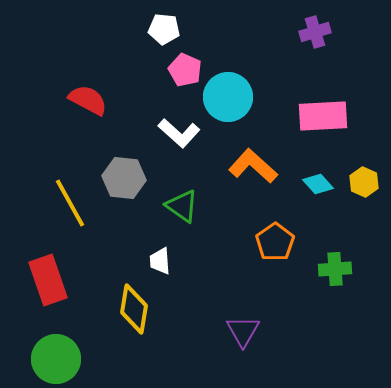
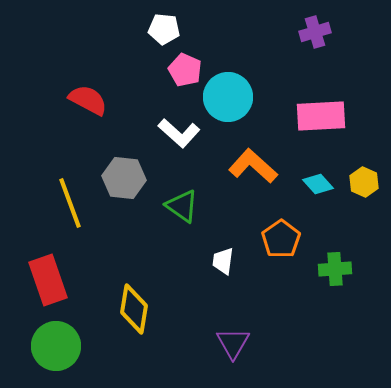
pink rectangle: moved 2 px left
yellow line: rotated 9 degrees clockwise
orange pentagon: moved 6 px right, 3 px up
white trapezoid: moved 63 px right; rotated 12 degrees clockwise
purple triangle: moved 10 px left, 12 px down
green circle: moved 13 px up
